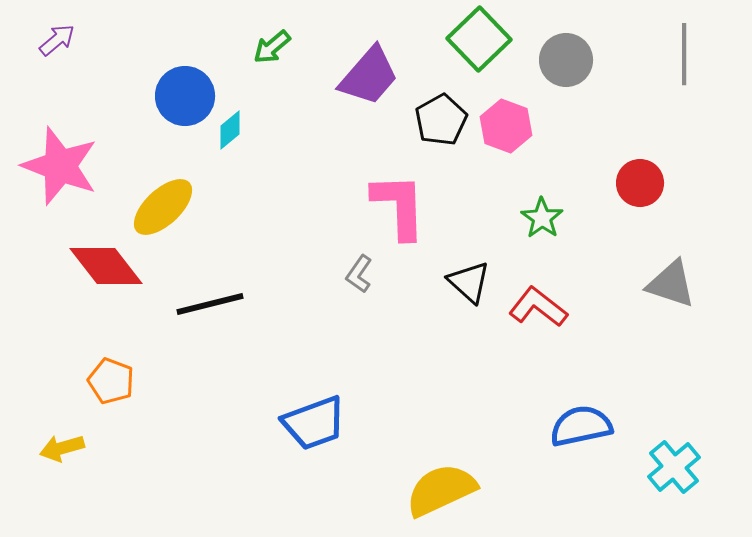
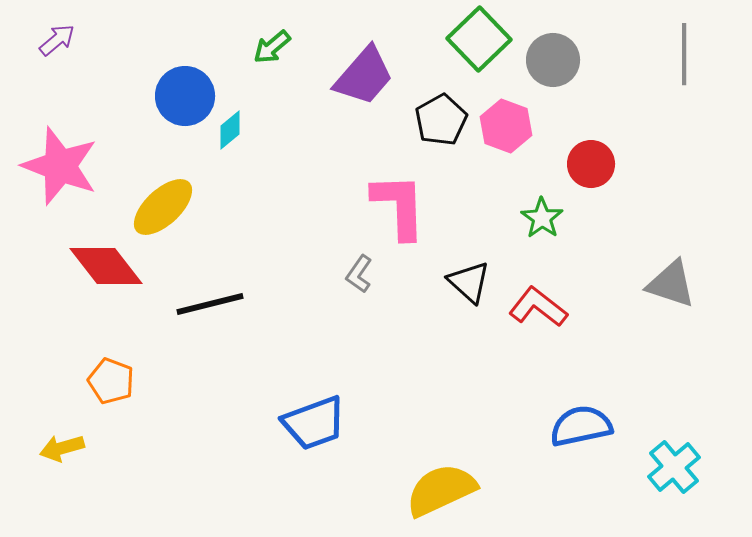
gray circle: moved 13 px left
purple trapezoid: moved 5 px left
red circle: moved 49 px left, 19 px up
